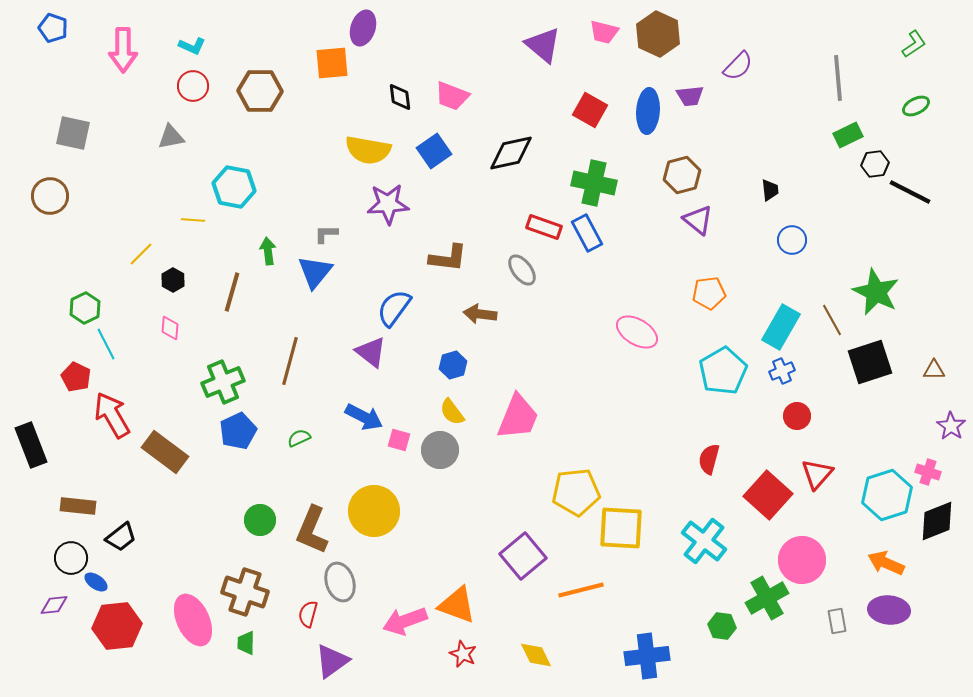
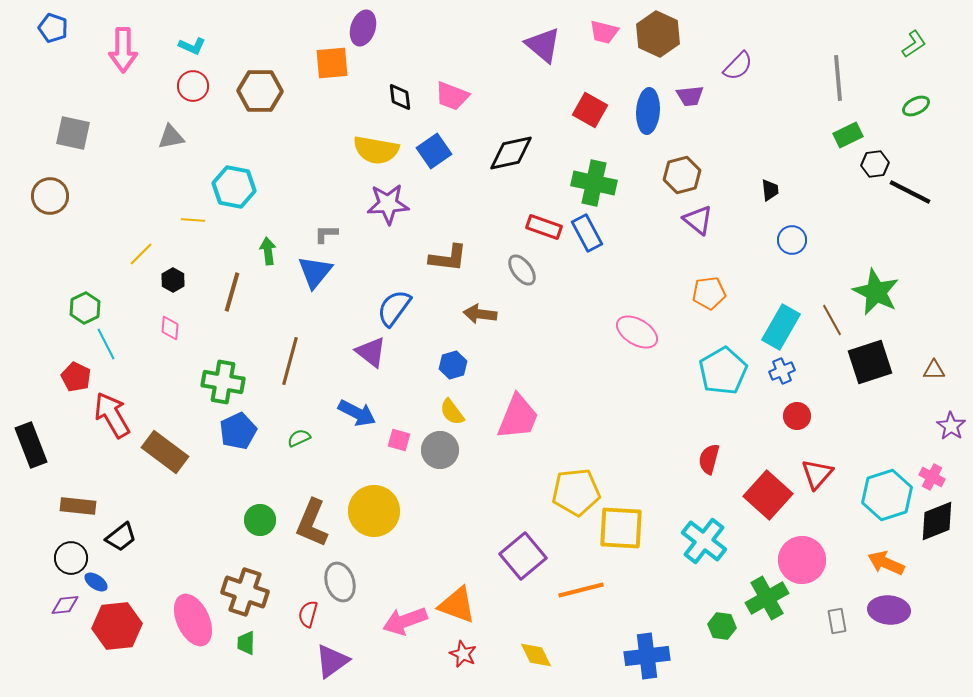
yellow semicircle at (368, 150): moved 8 px right
green cross at (223, 382): rotated 33 degrees clockwise
blue arrow at (364, 417): moved 7 px left, 4 px up
pink cross at (928, 472): moved 4 px right, 5 px down; rotated 10 degrees clockwise
brown L-shape at (312, 530): moved 7 px up
purple diamond at (54, 605): moved 11 px right
